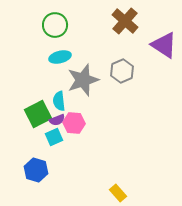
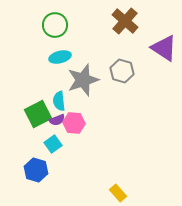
purple triangle: moved 3 px down
gray hexagon: rotated 20 degrees counterclockwise
cyan square: moved 1 px left, 7 px down; rotated 12 degrees counterclockwise
